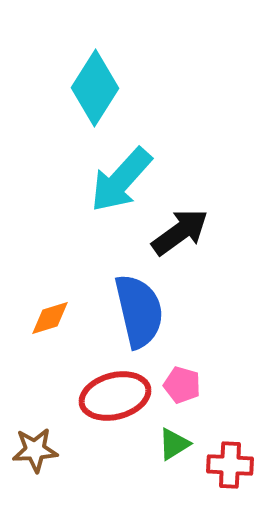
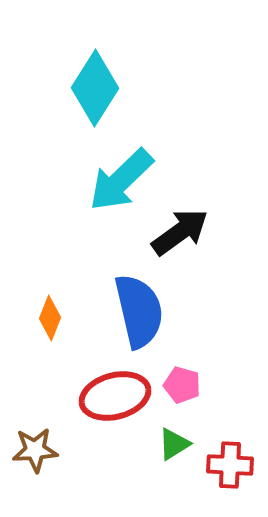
cyan arrow: rotated 4 degrees clockwise
orange diamond: rotated 51 degrees counterclockwise
